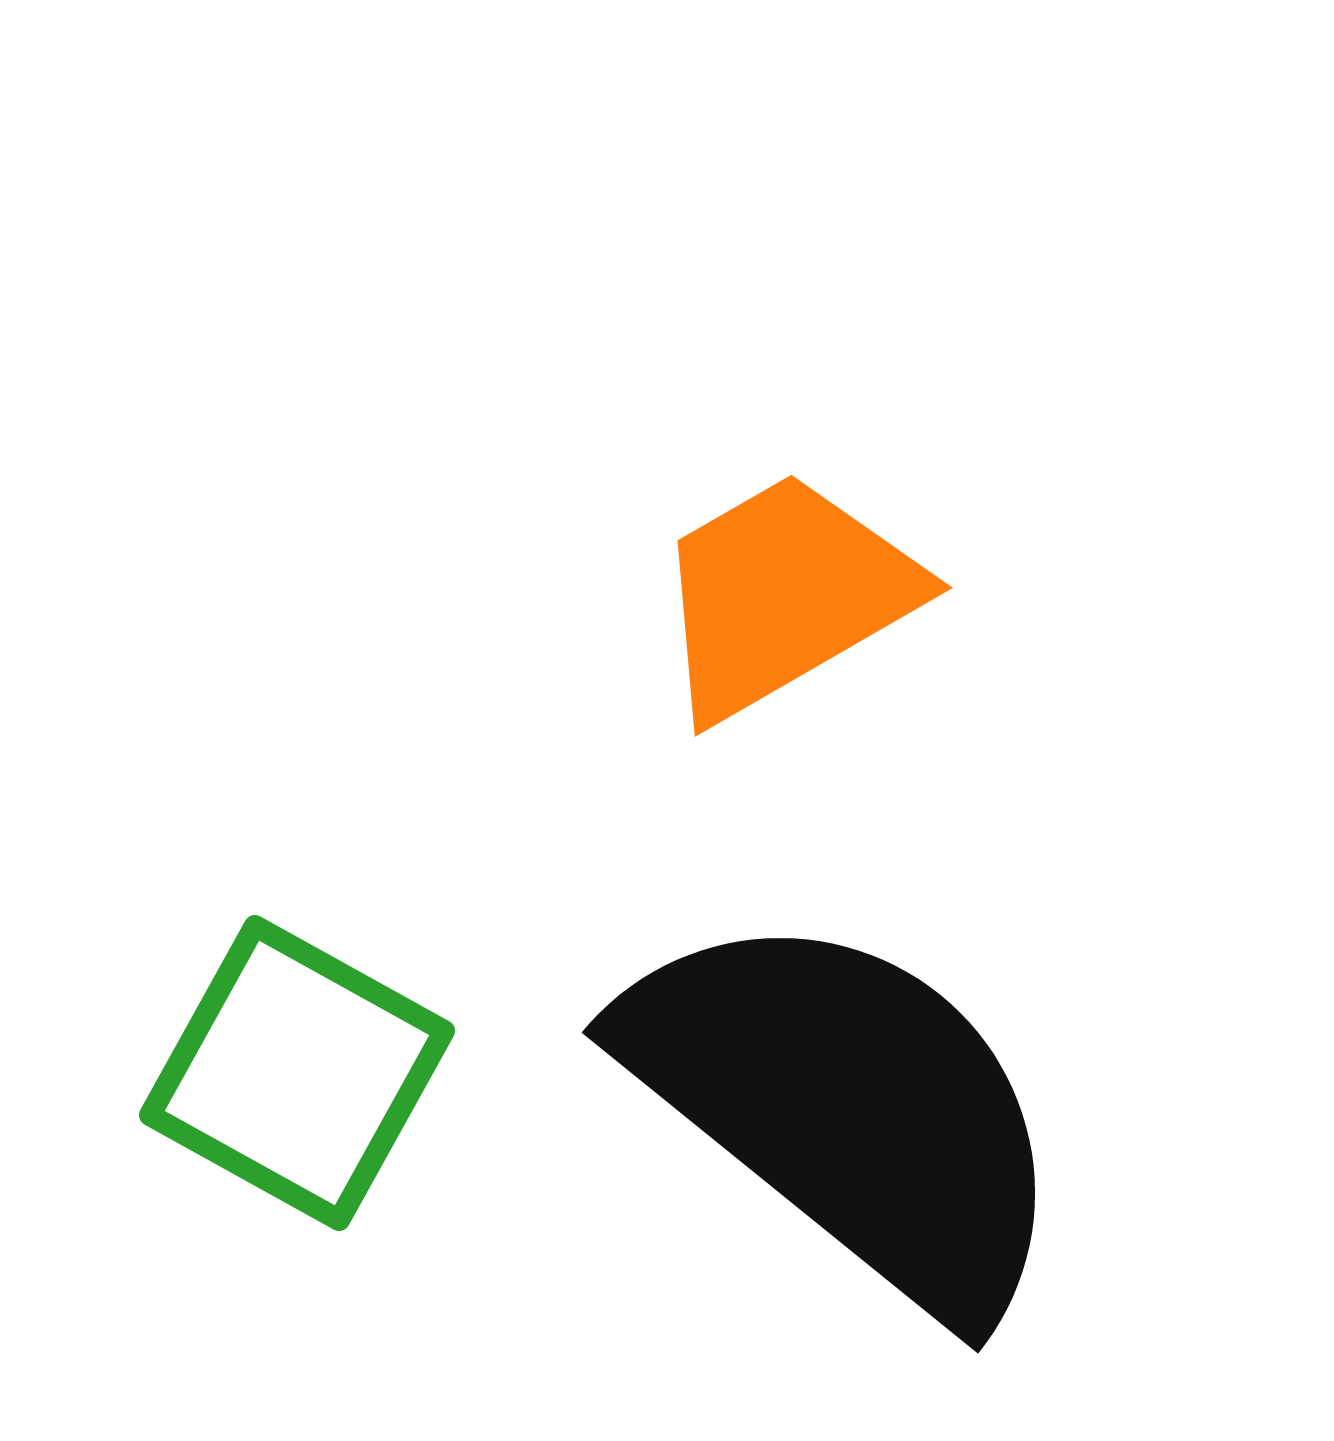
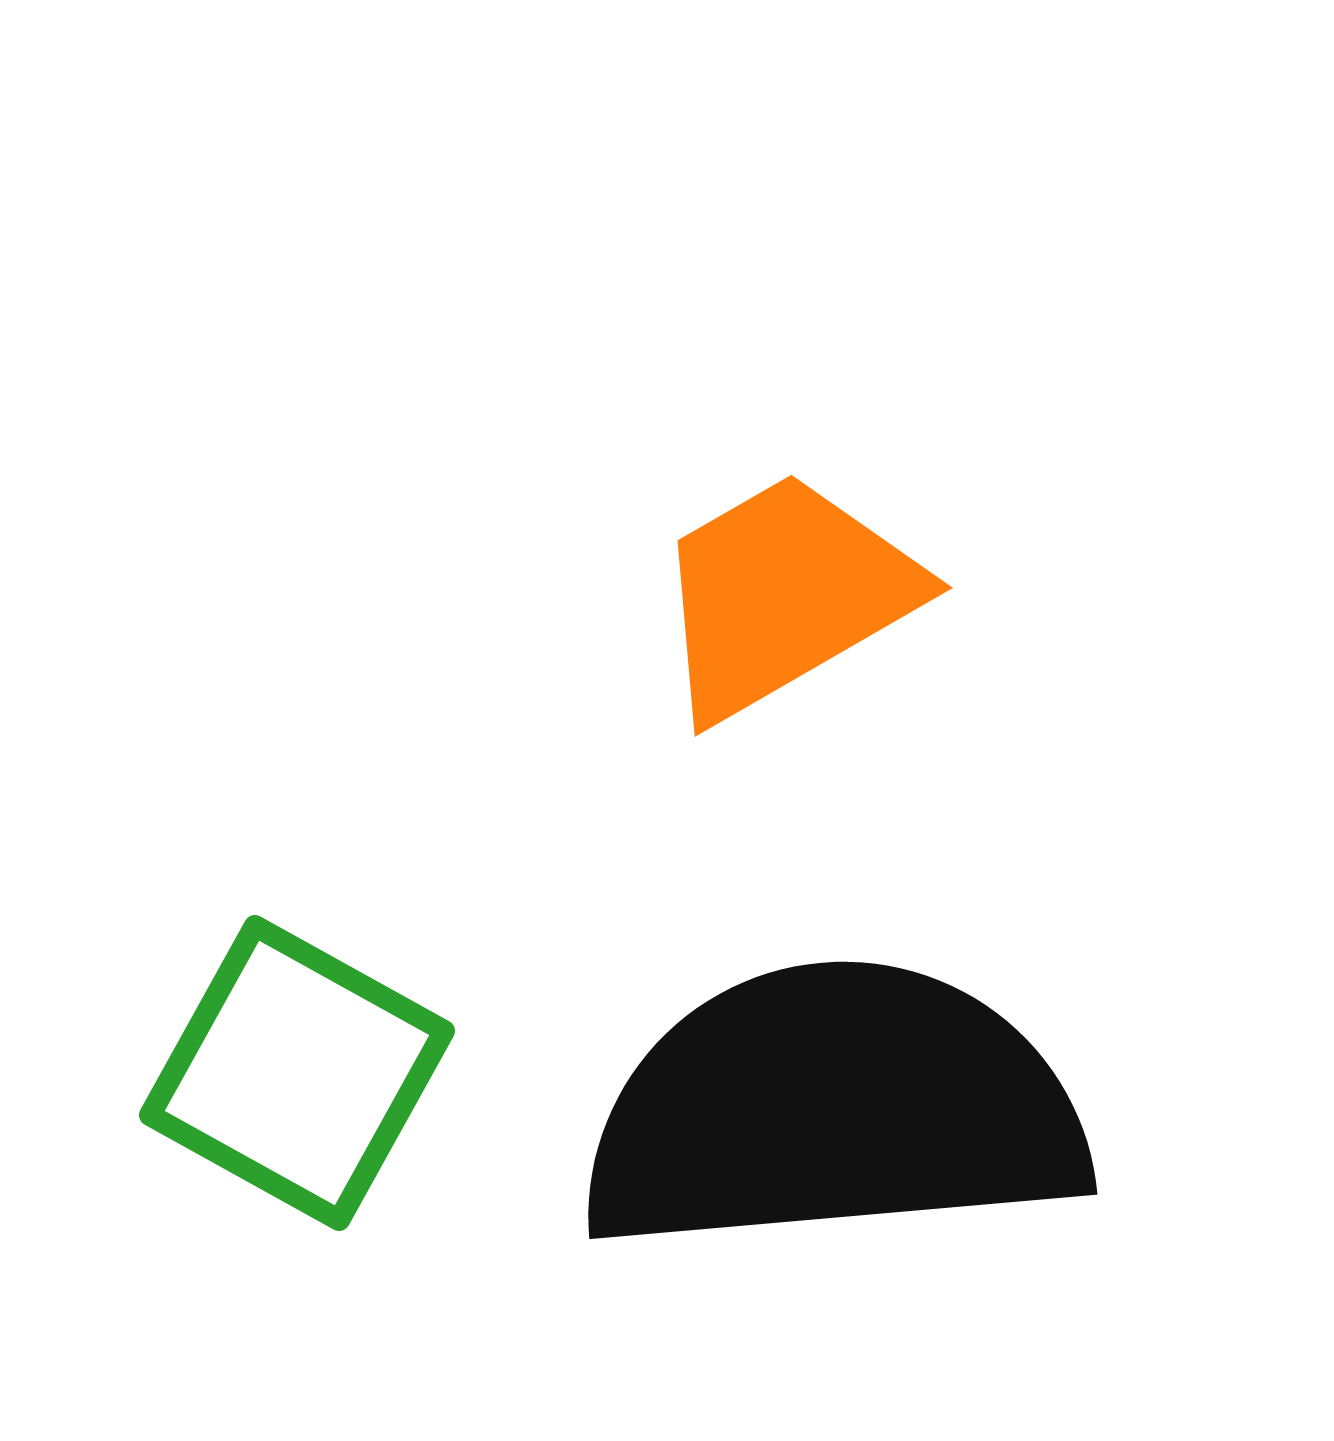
black semicircle: moved 14 px left; rotated 44 degrees counterclockwise
